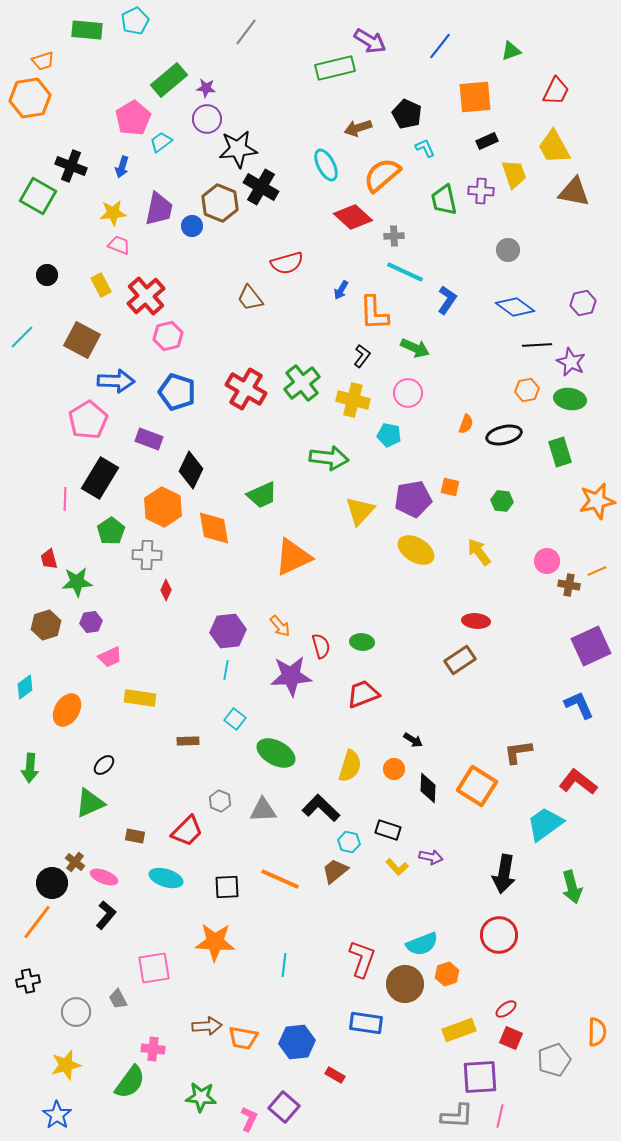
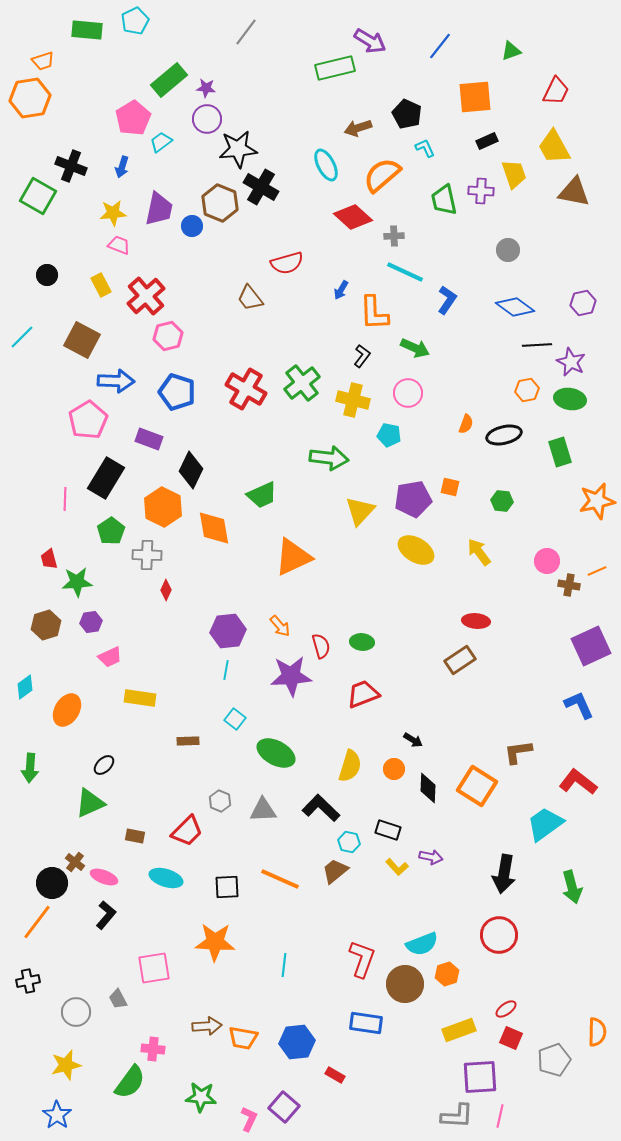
black rectangle at (100, 478): moved 6 px right
